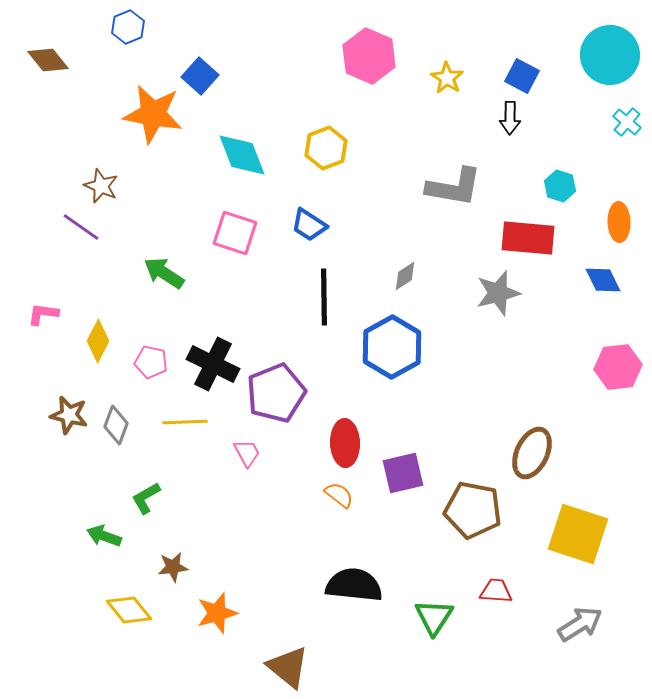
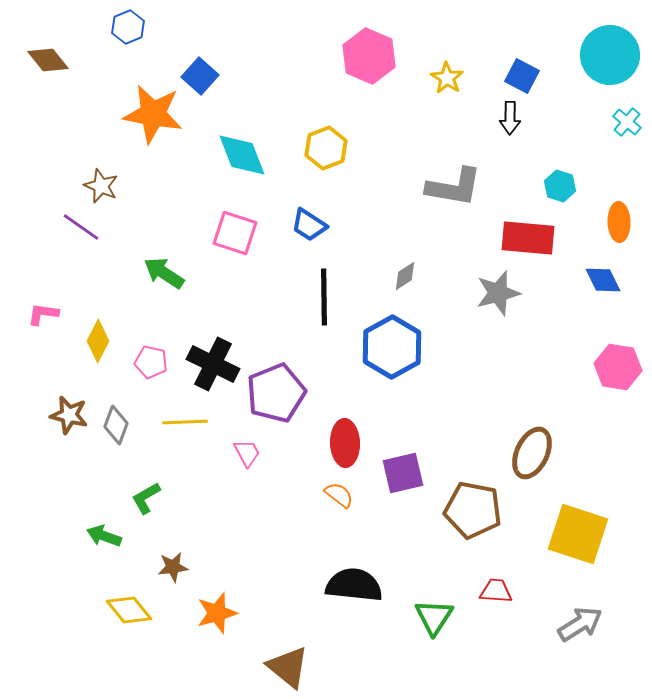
pink hexagon at (618, 367): rotated 15 degrees clockwise
